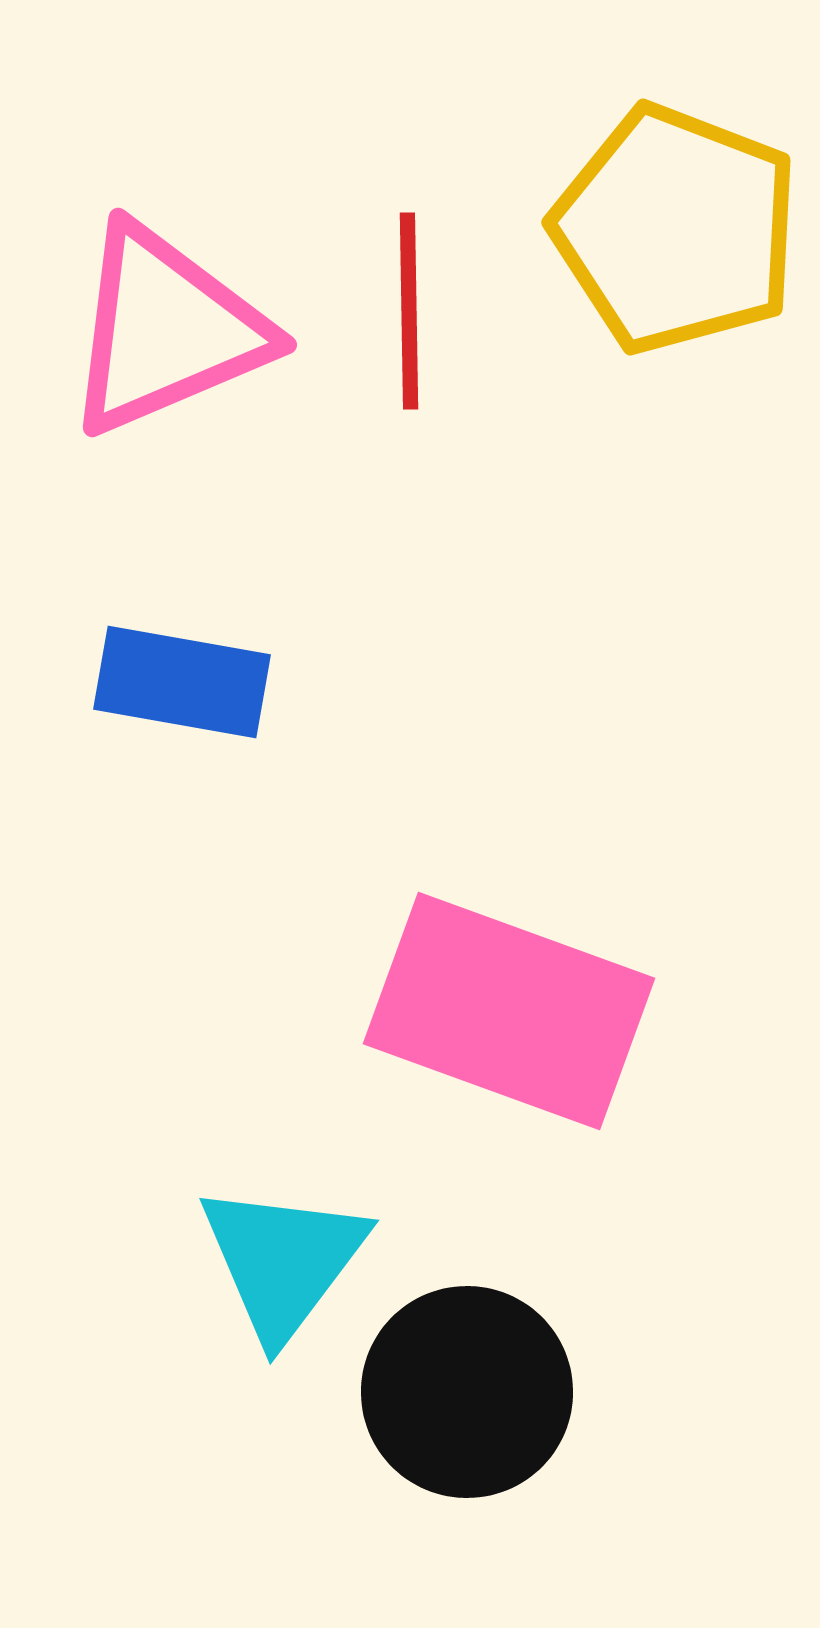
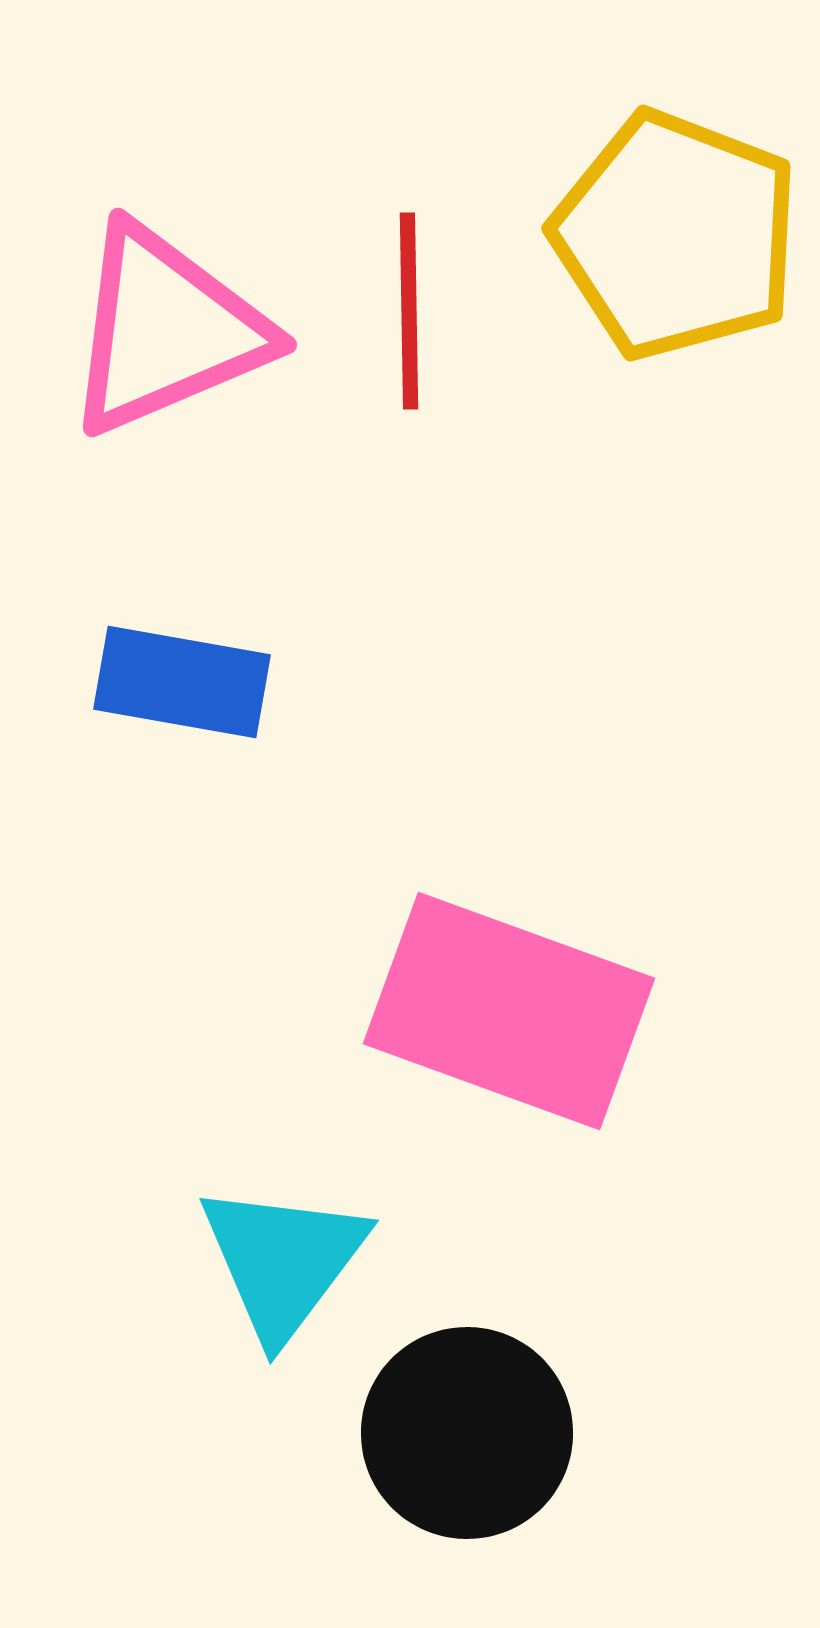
yellow pentagon: moved 6 px down
black circle: moved 41 px down
